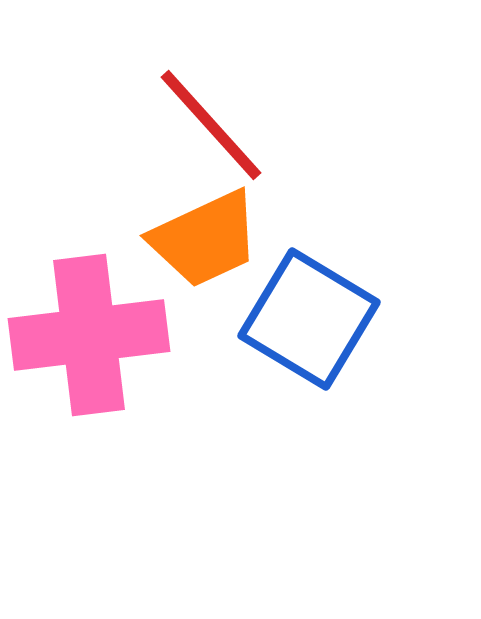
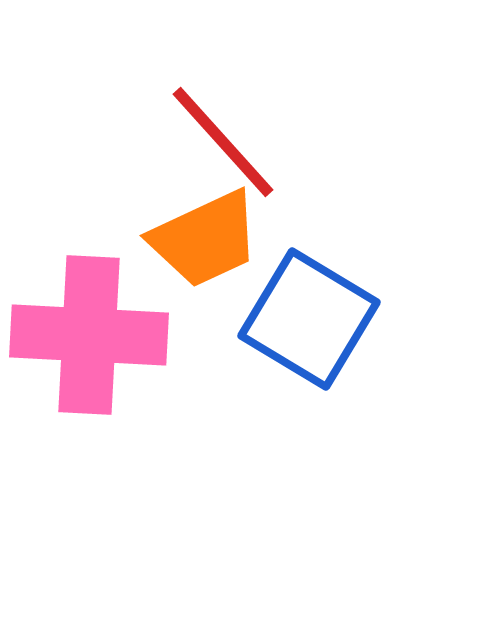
red line: moved 12 px right, 17 px down
pink cross: rotated 10 degrees clockwise
